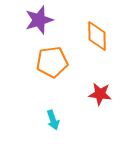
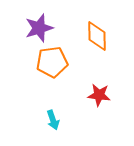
purple star: moved 8 px down
red star: moved 1 px left, 1 px down
